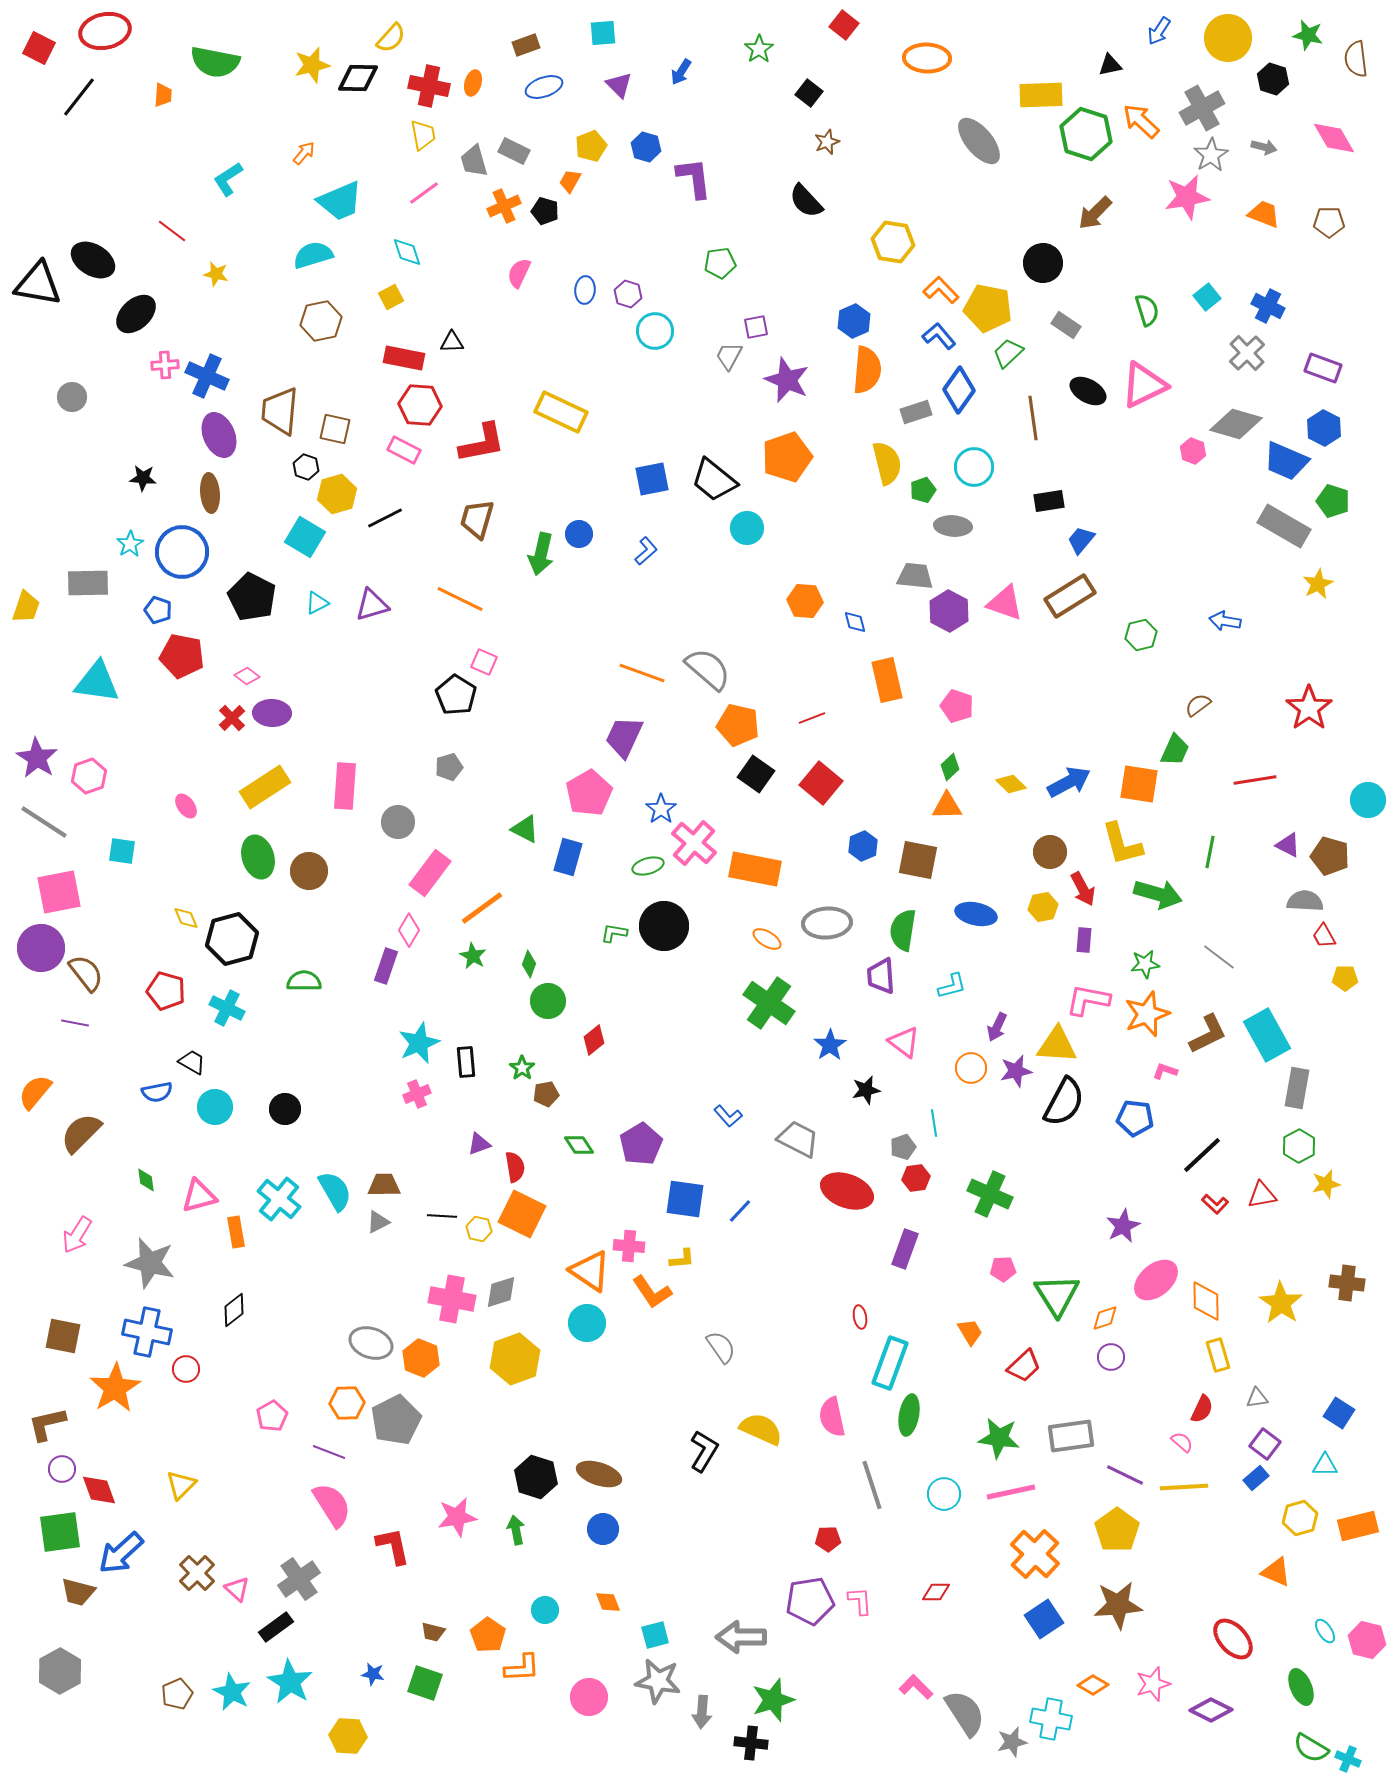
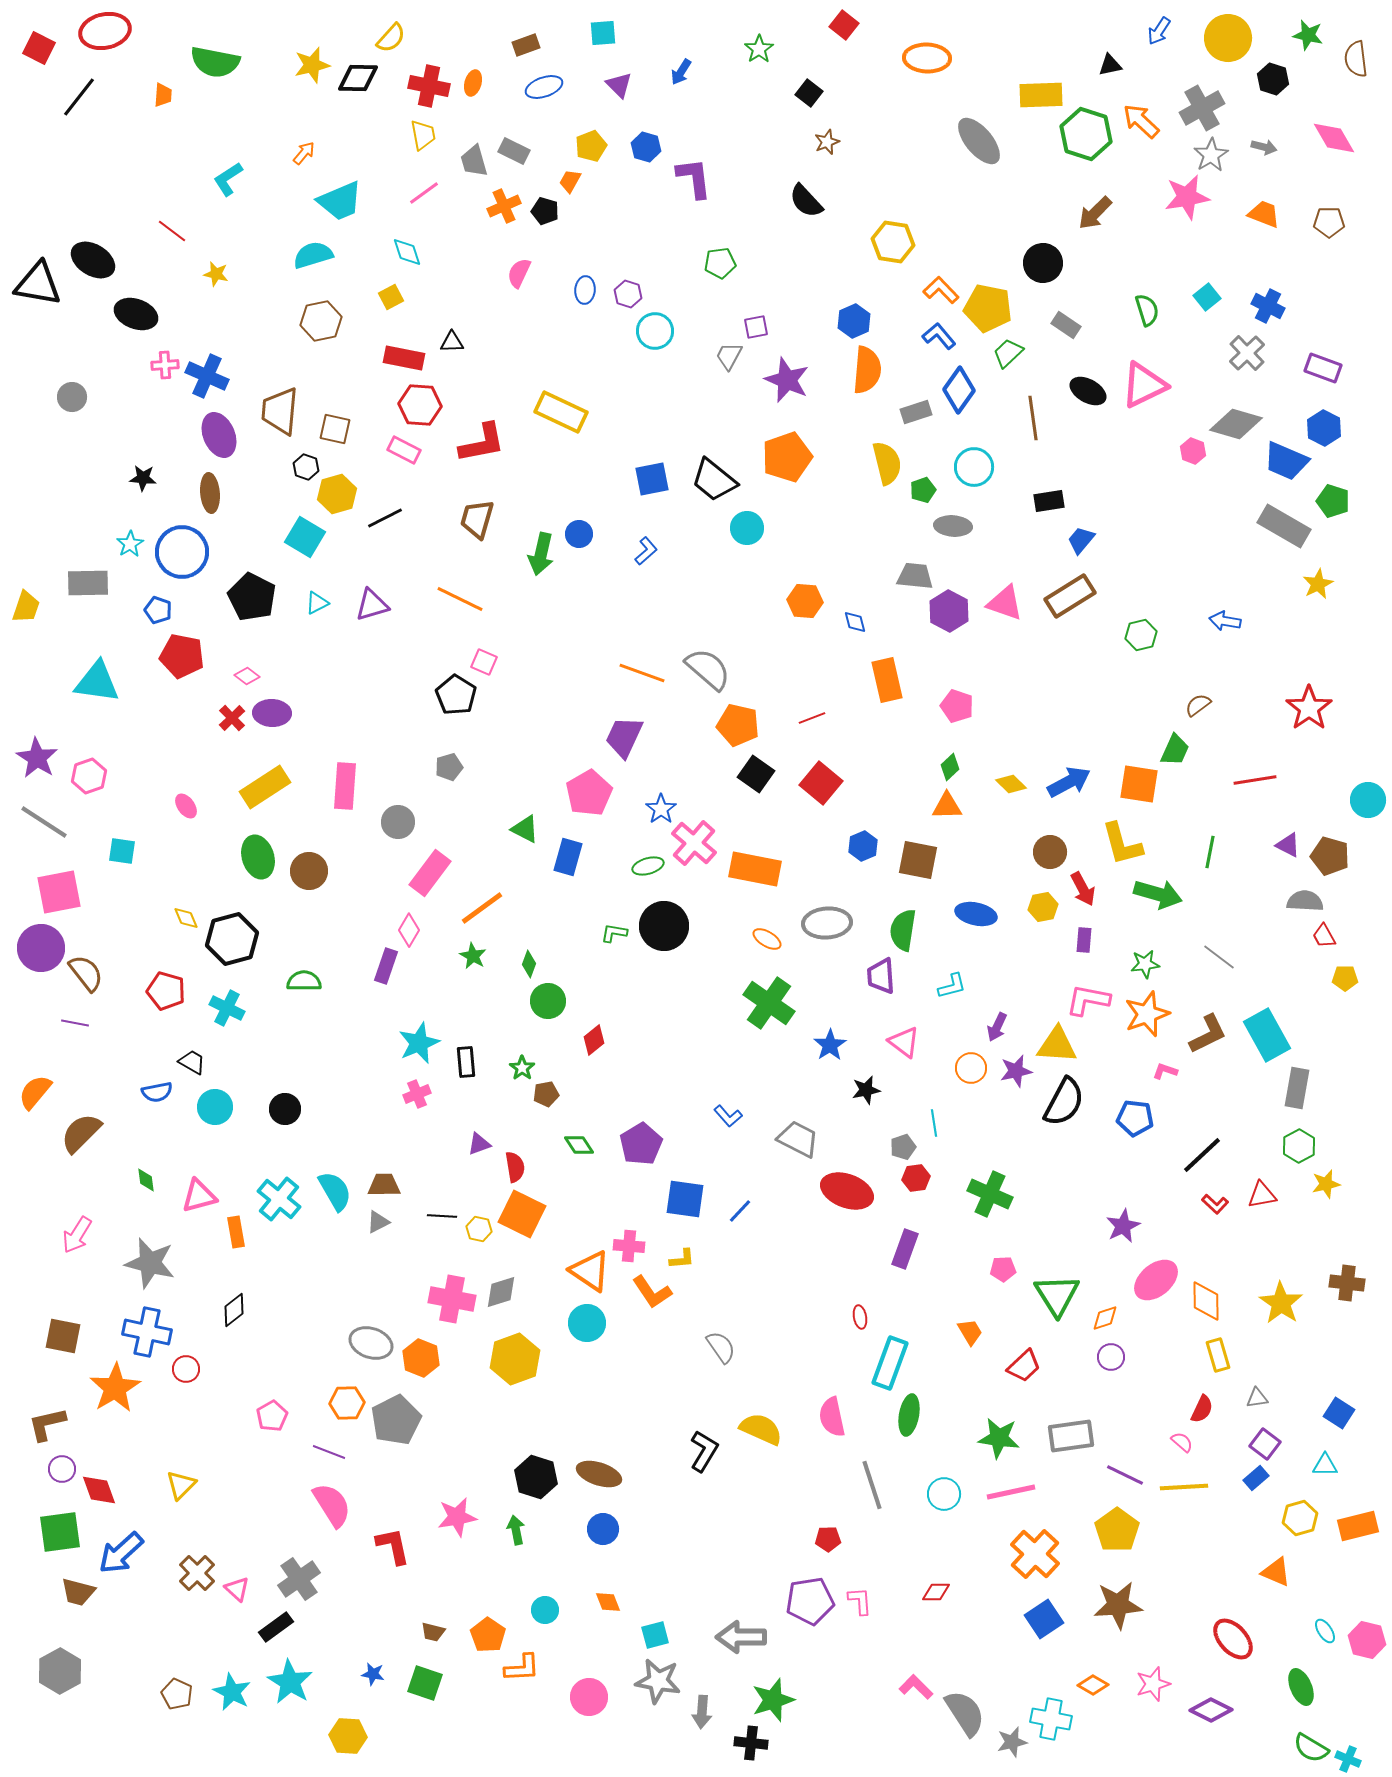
black ellipse at (136, 314): rotated 63 degrees clockwise
brown pentagon at (177, 1694): rotated 24 degrees counterclockwise
